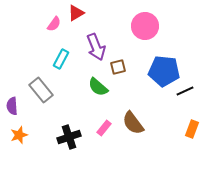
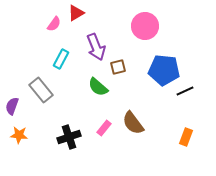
blue pentagon: moved 1 px up
purple semicircle: rotated 24 degrees clockwise
orange rectangle: moved 6 px left, 8 px down
orange star: rotated 24 degrees clockwise
